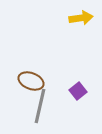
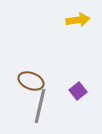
yellow arrow: moved 3 px left, 2 px down
